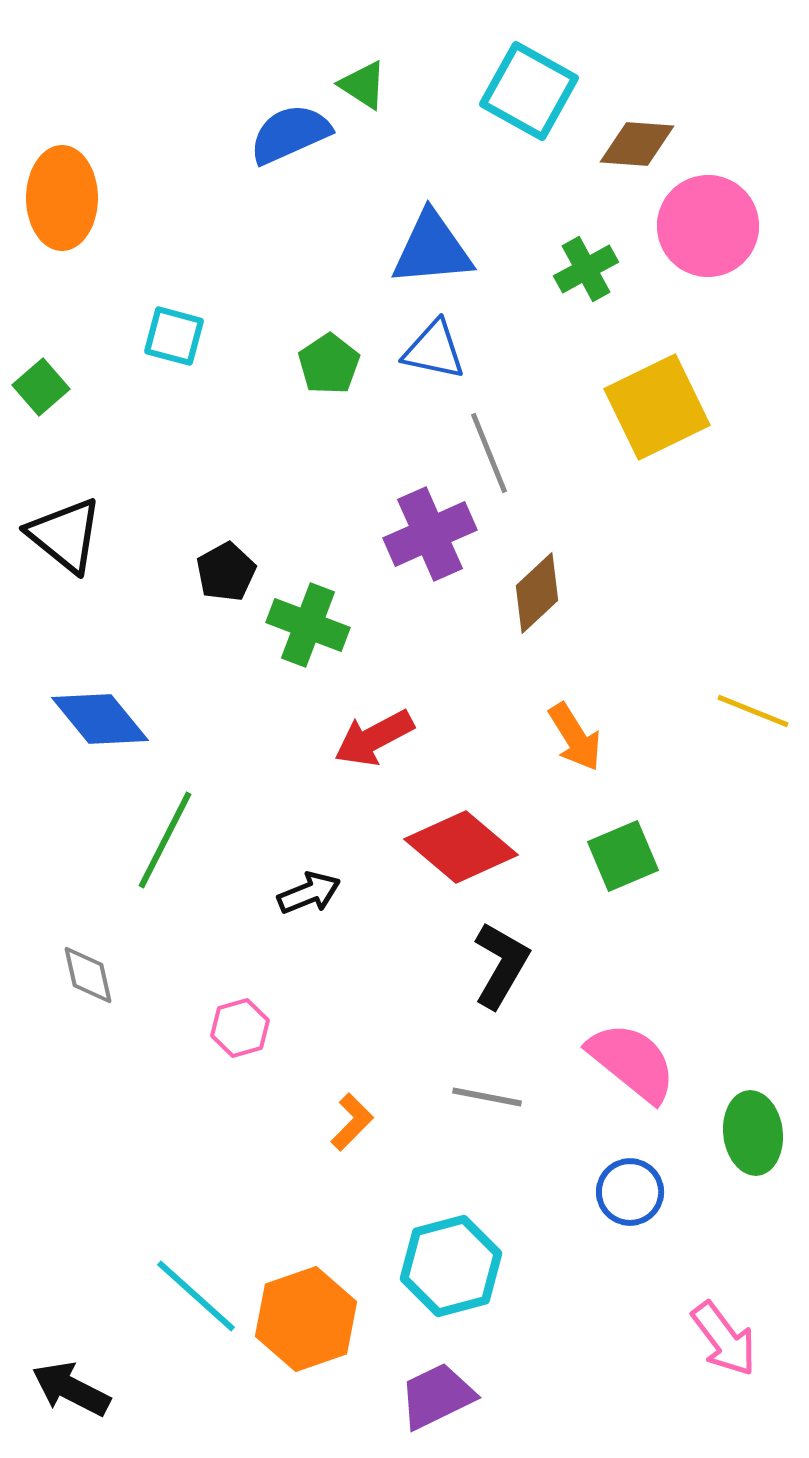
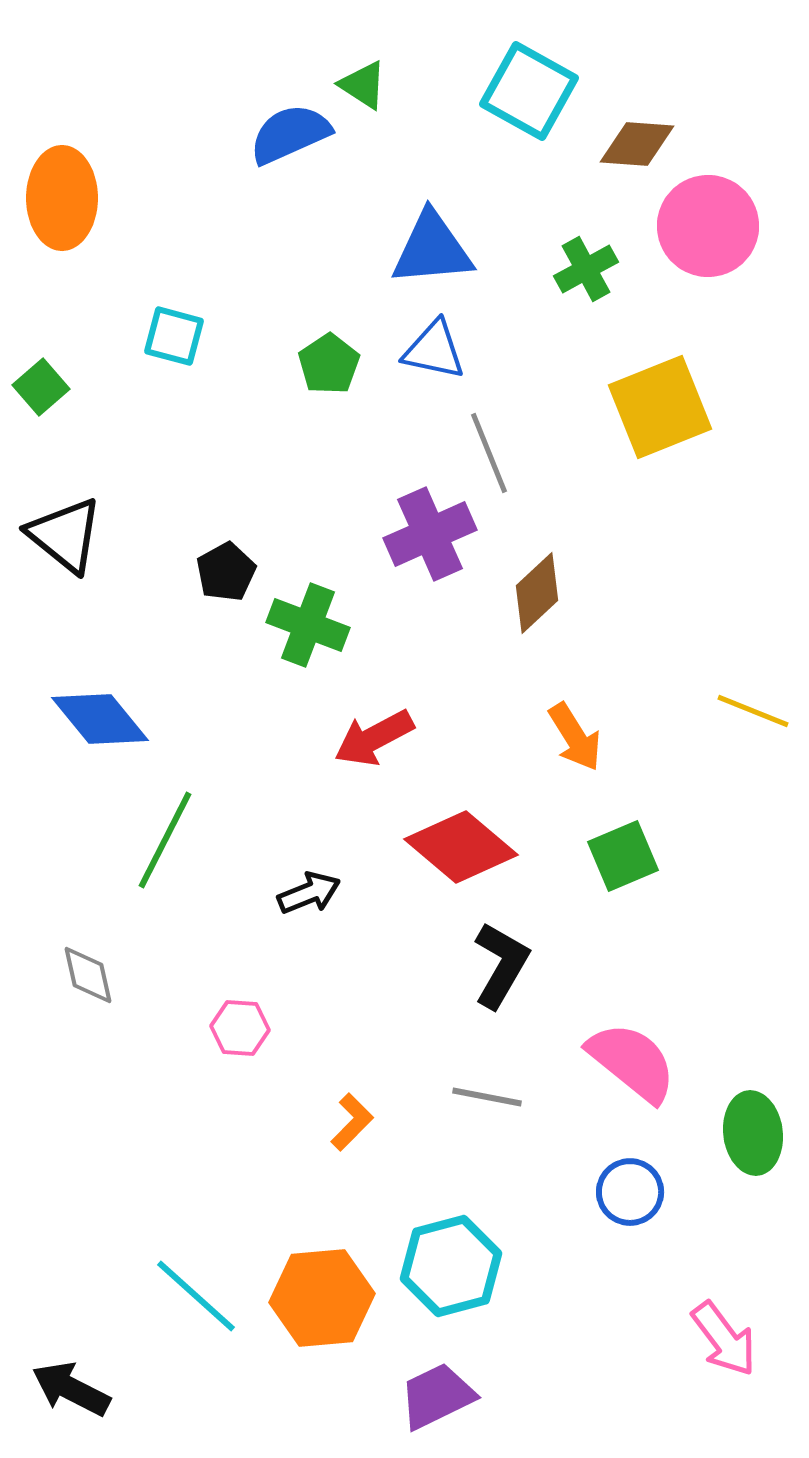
yellow square at (657, 407): moved 3 px right; rotated 4 degrees clockwise
pink hexagon at (240, 1028): rotated 20 degrees clockwise
orange hexagon at (306, 1319): moved 16 px right, 21 px up; rotated 14 degrees clockwise
